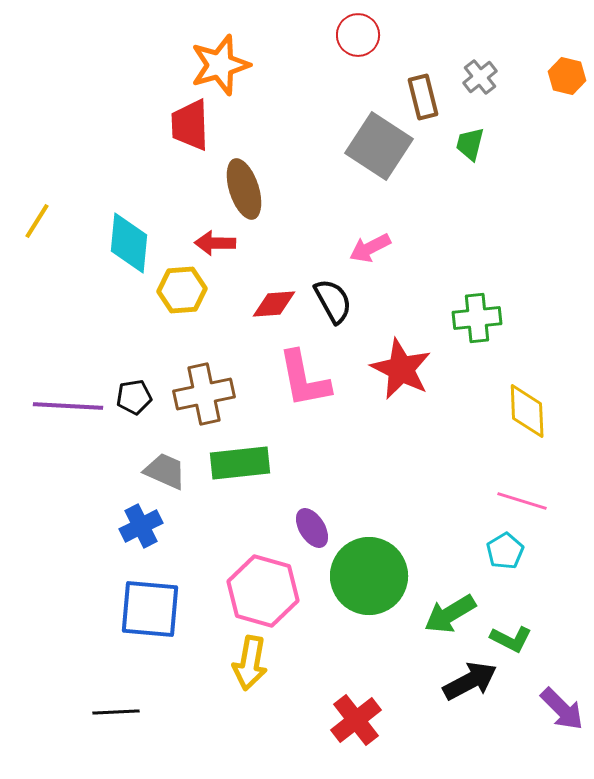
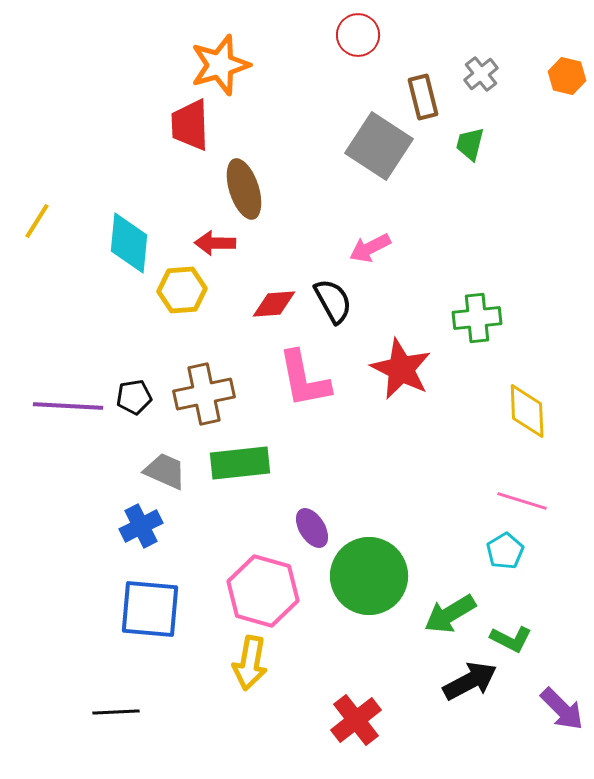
gray cross: moved 1 px right, 3 px up
